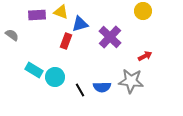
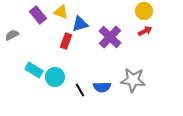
yellow circle: moved 1 px right
purple rectangle: moved 1 px right; rotated 54 degrees clockwise
gray semicircle: rotated 64 degrees counterclockwise
red arrow: moved 25 px up
gray star: moved 2 px right, 1 px up
